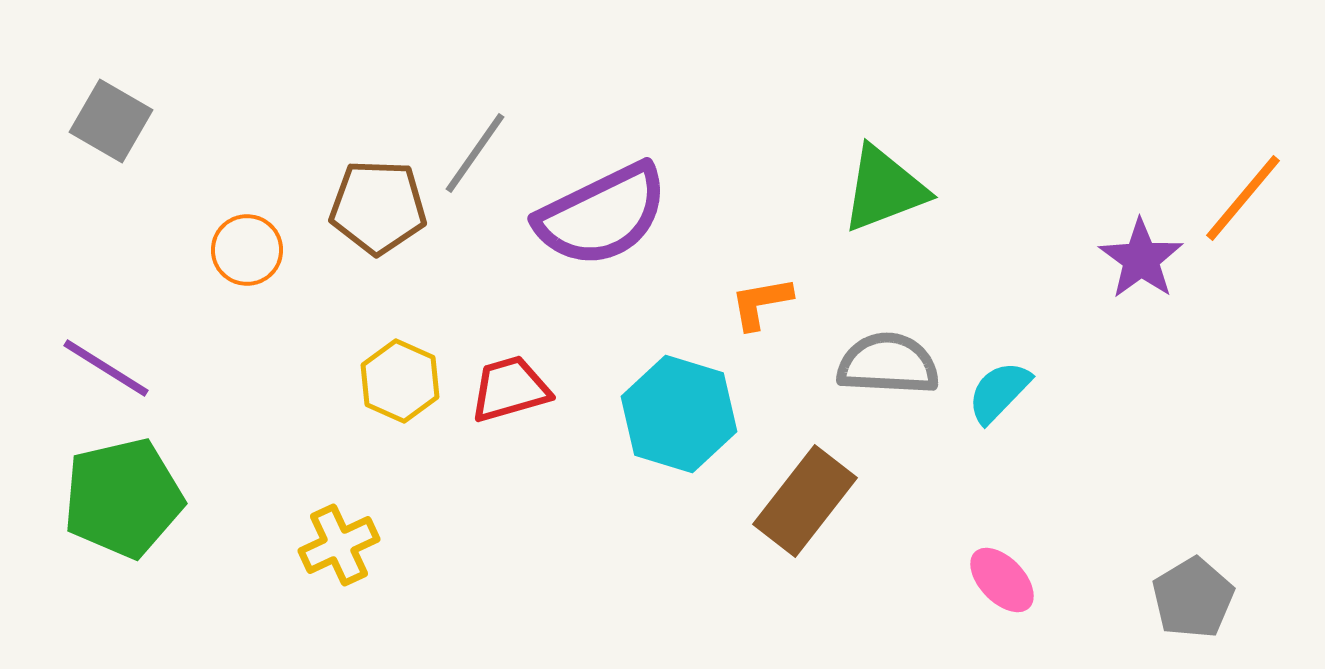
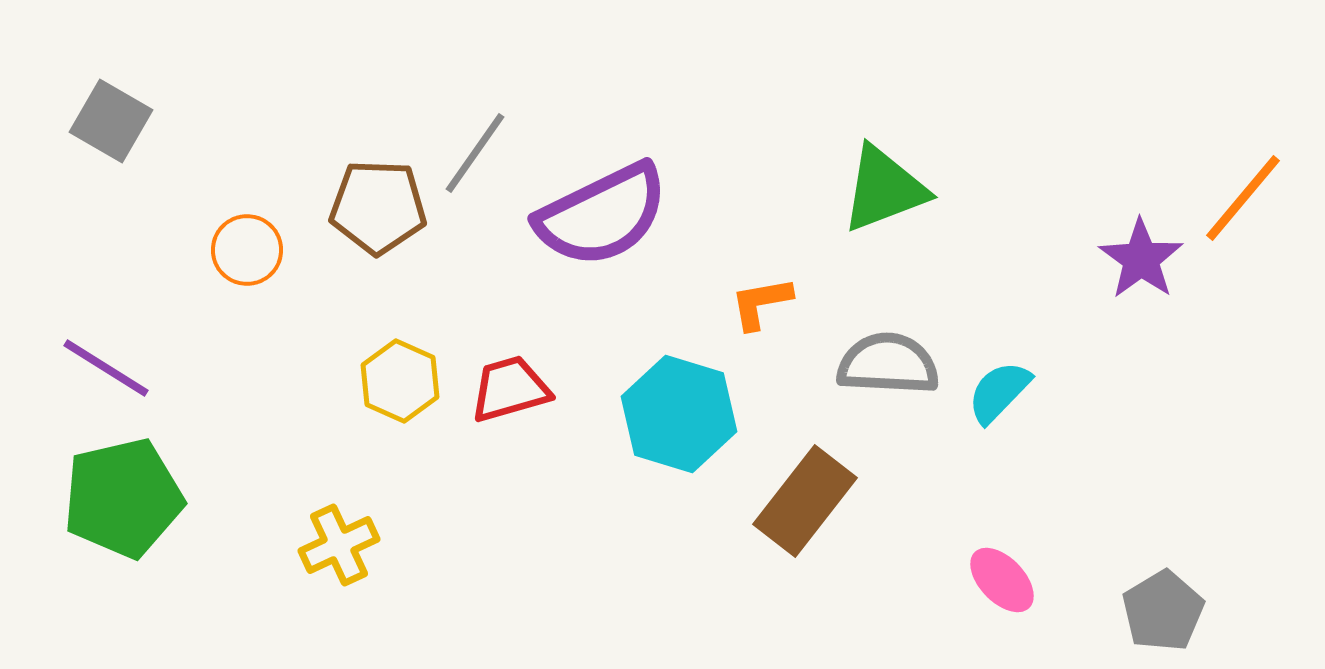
gray pentagon: moved 30 px left, 13 px down
